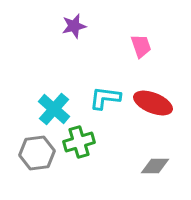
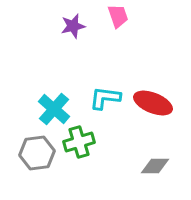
purple star: moved 1 px left
pink trapezoid: moved 23 px left, 30 px up
